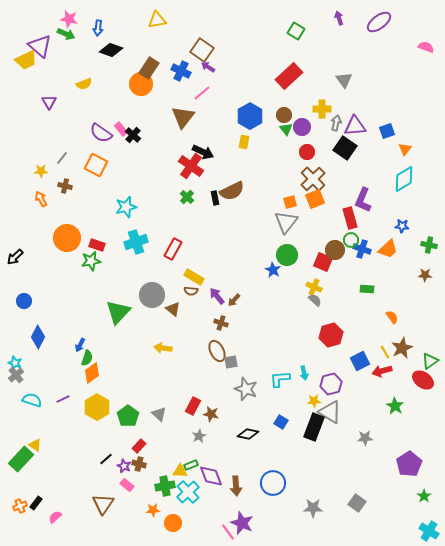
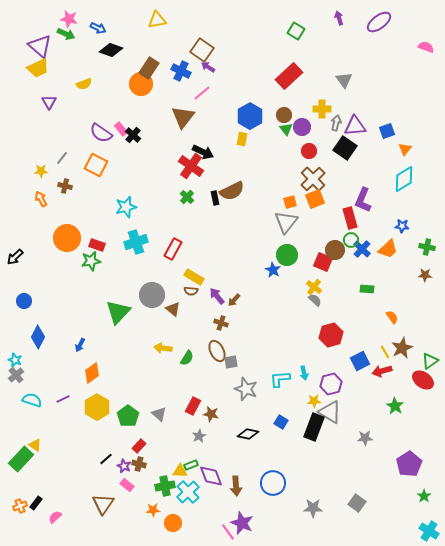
blue arrow at (98, 28): rotated 70 degrees counterclockwise
yellow trapezoid at (26, 60): moved 12 px right, 8 px down
yellow rectangle at (244, 142): moved 2 px left, 3 px up
red circle at (307, 152): moved 2 px right, 1 px up
green cross at (429, 245): moved 2 px left, 2 px down
blue cross at (362, 249): rotated 24 degrees clockwise
yellow cross at (314, 287): rotated 14 degrees clockwise
green semicircle at (87, 358): moved 100 px right; rotated 14 degrees clockwise
cyan star at (15, 363): moved 3 px up
